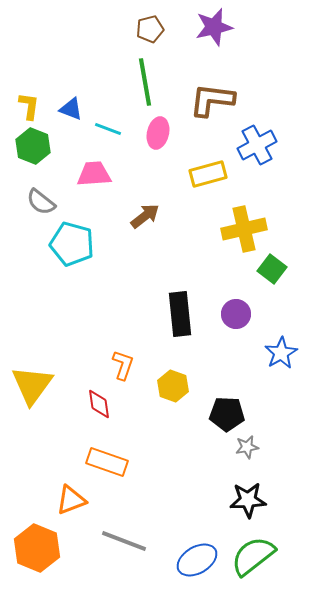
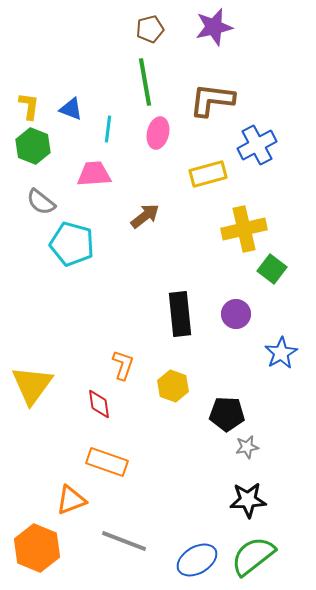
cyan line: rotated 76 degrees clockwise
